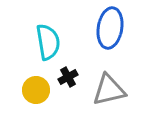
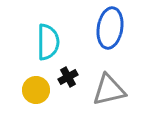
cyan semicircle: rotated 9 degrees clockwise
